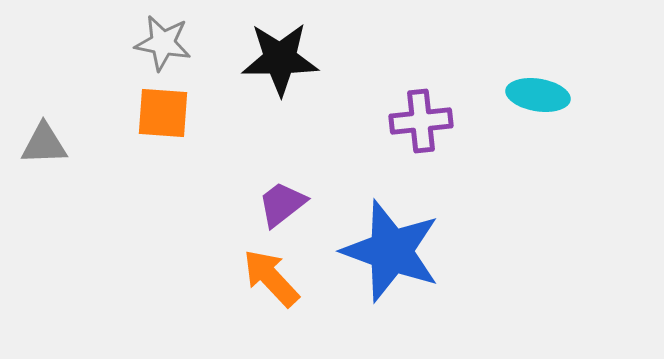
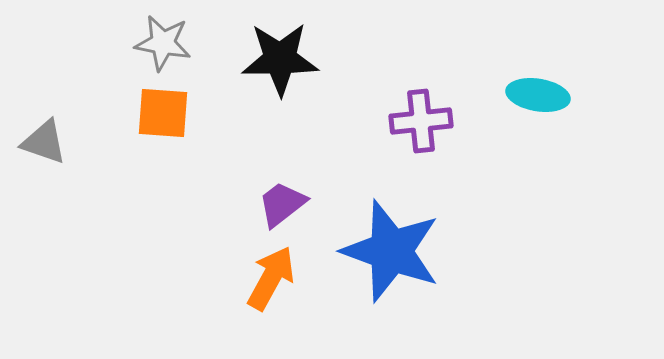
gray triangle: moved 2 px up; rotated 21 degrees clockwise
orange arrow: rotated 72 degrees clockwise
